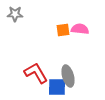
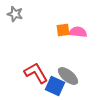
gray star: rotated 14 degrees clockwise
pink semicircle: moved 2 px left, 3 px down
gray ellipse: rotated 35 degrees counterclockwise
blue square: moved 2 px left, 1 px up; rotated 24 degrees clockwise
